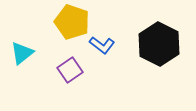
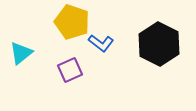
blue L-shape: moved 1 px left, 2 px up
cyan triangle: moved 1 px left
purple square: rotated 10 degrees clockwise
